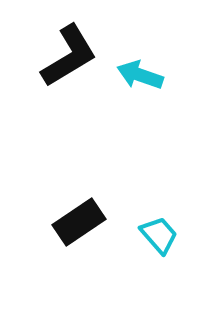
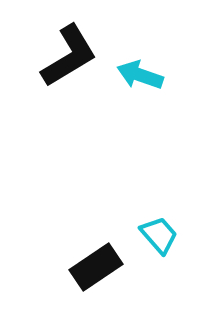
black rectangle: moved 17 px right, 45 px down
